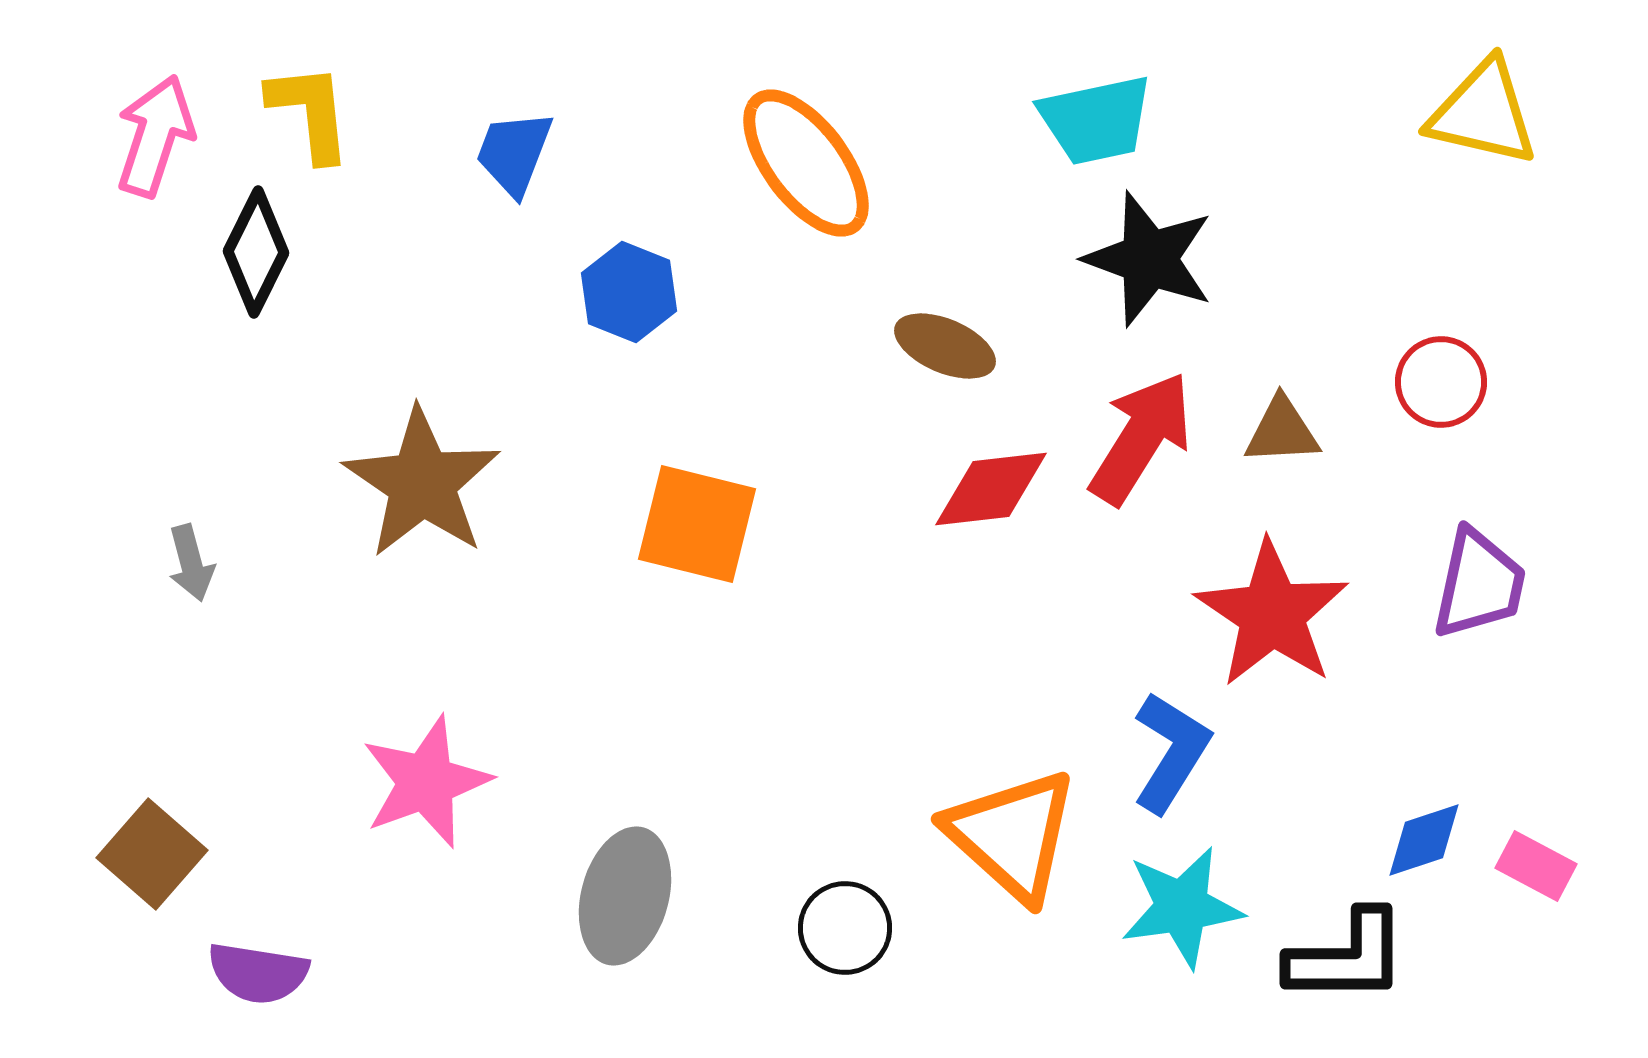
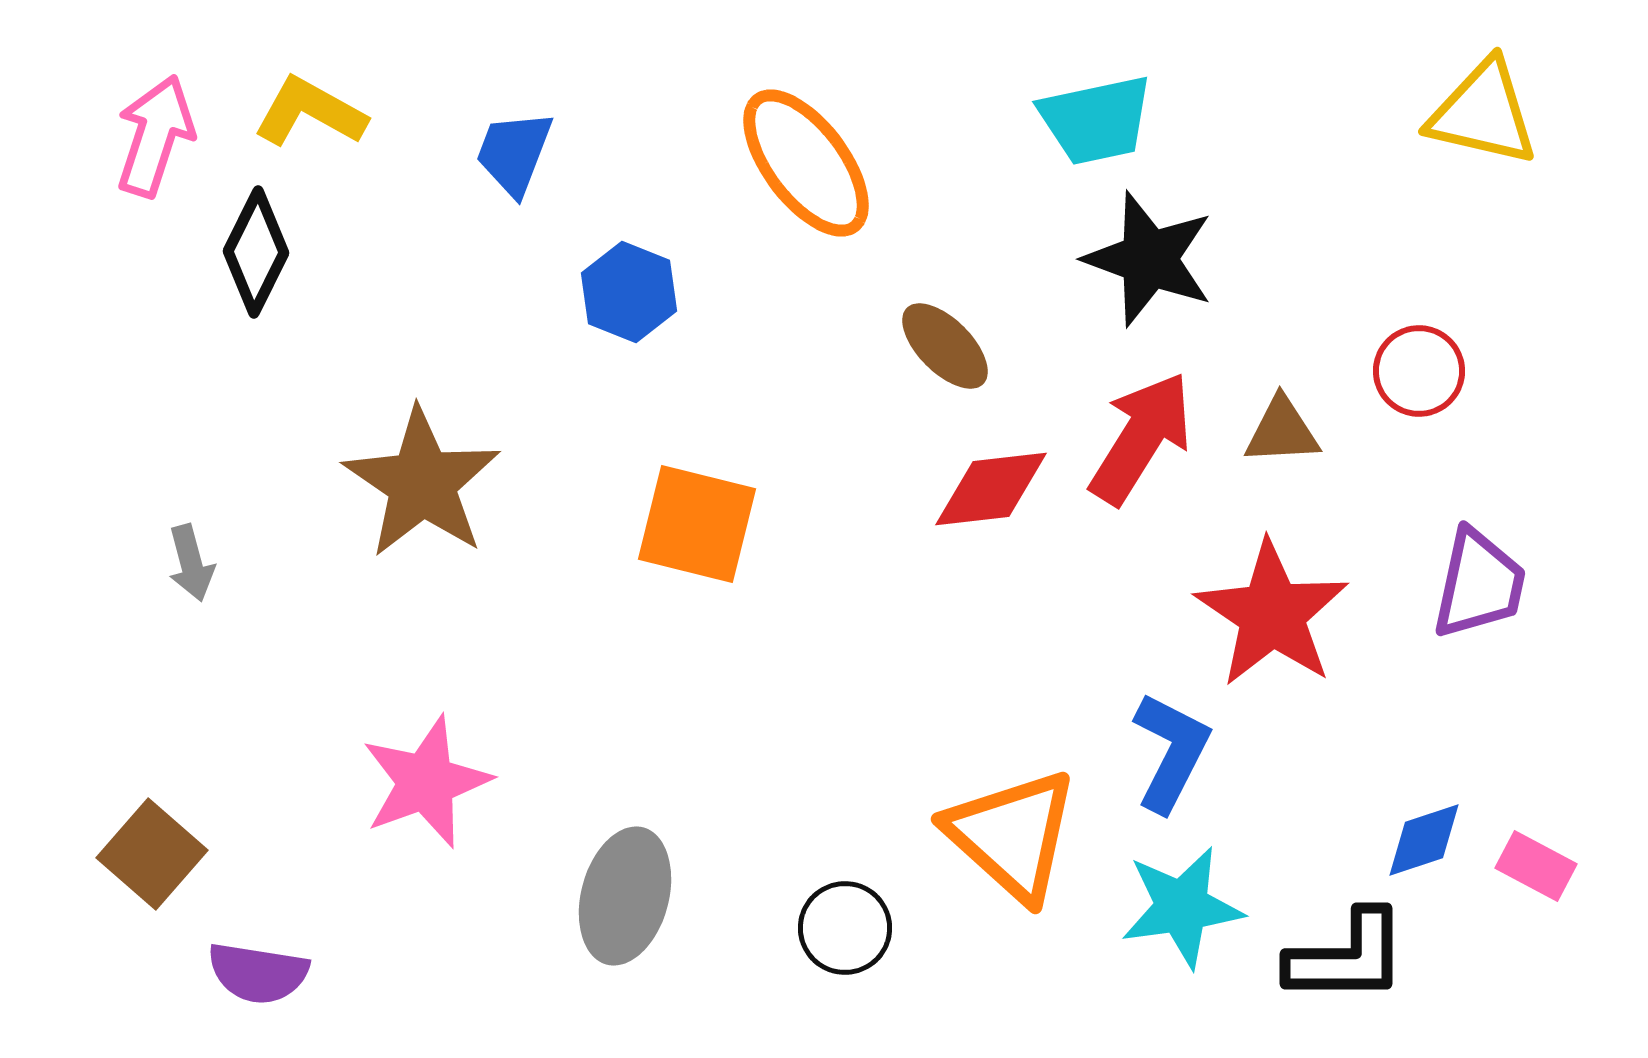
yellow L-shape: rotated 55 degrees counterclockwise
brown ellipse: rotated 22 degrees clockwise
red circle: moved 22 px left, 11 px up
blue L-shape: rotated 5 degrees counterclockwise
